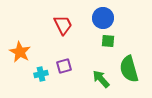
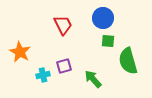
green semicircle: moved 1 px left, 8 px up
cyan cross: moved 2 px right, 1 px down
green arrow: moved 8 px left
